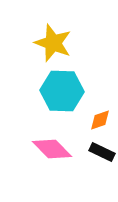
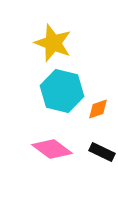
cyan hexagon: rotated 12 degrees clockwise
orange diamond: moved 2 px left, 11 px up
pink diamond: rotated 9 degrees counterclockwise
